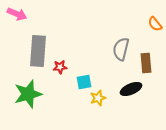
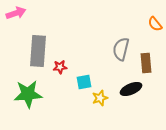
pink arrow: moved 1 px left, 1 px up; rotated 42 degrees counterclockwise
green star: rotated 12 degrees clockwise
yellow star: moved 2 px right
